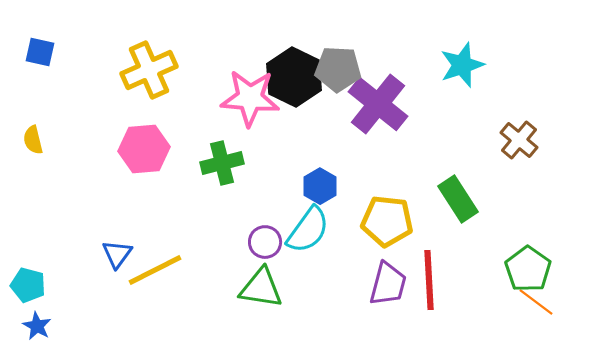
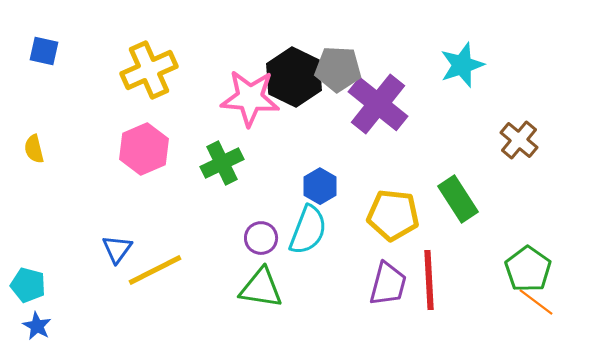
blue square: moved 4 px right, 1 px up
yellow semicircle: moved 1 px right, 9 px down
pink hexagon: rotated 18 degrees counterclockwise
green cross: rotated 12 degrees counterclockwise
yellow pentagon: moved 6 px right, 6 px up
cyan semicircle: rotated 15 degrees counterclockwise
purple circle: moved 4 px left, 4 px up
blue triangle: moved 5 px up
